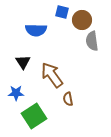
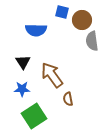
blue star: moved 6 px right, 4 px up
